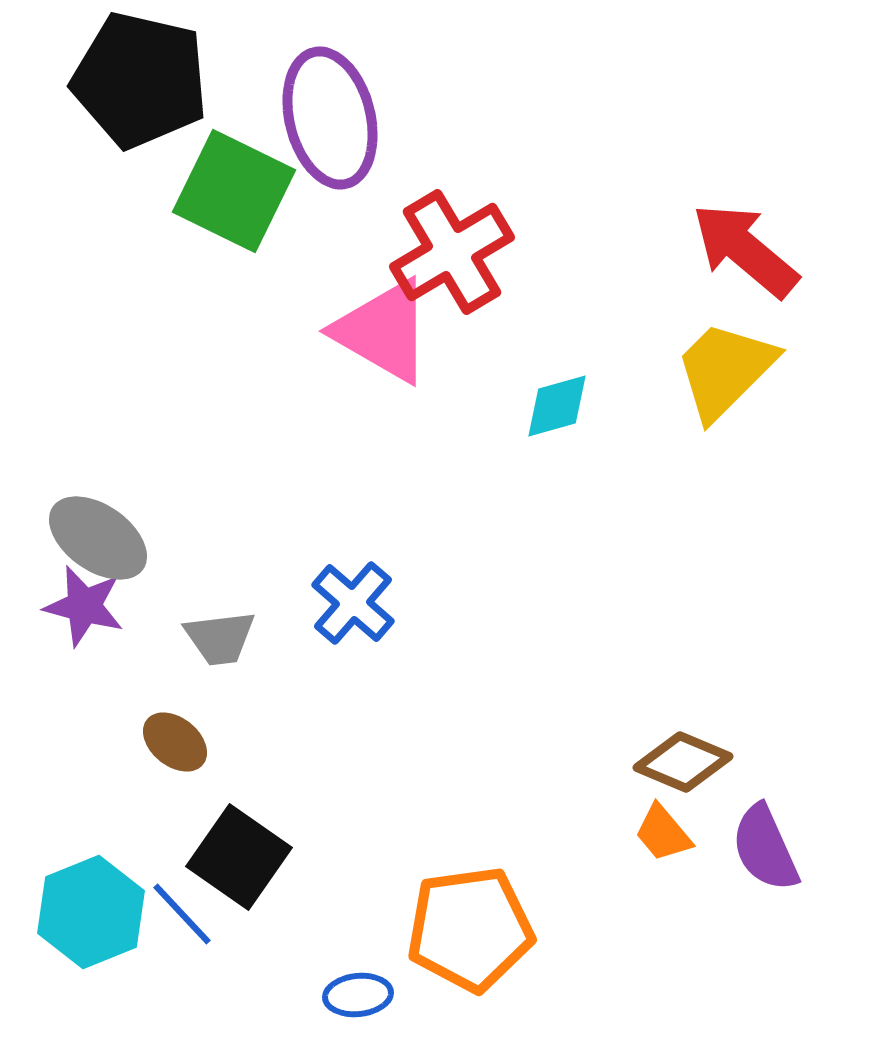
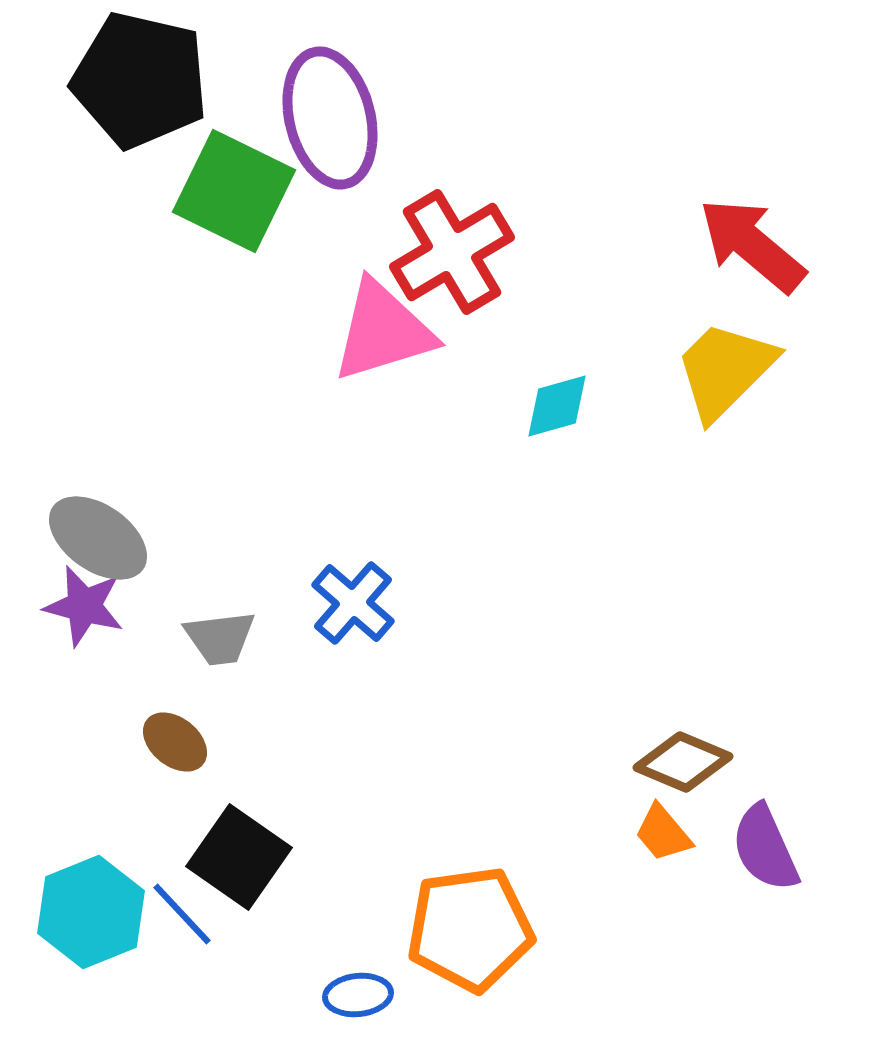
red arrow: moved 7 px right, 5 px up
pink triangle: rotated 47 degrees counterclockwise
